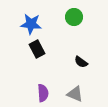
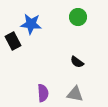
green circle: moved 4 px right
black rectangle: moved 24 px left, 8 px up
black semicircle: moved 4 px left
gray triangle: rotated 12 degrees counterclockwise
